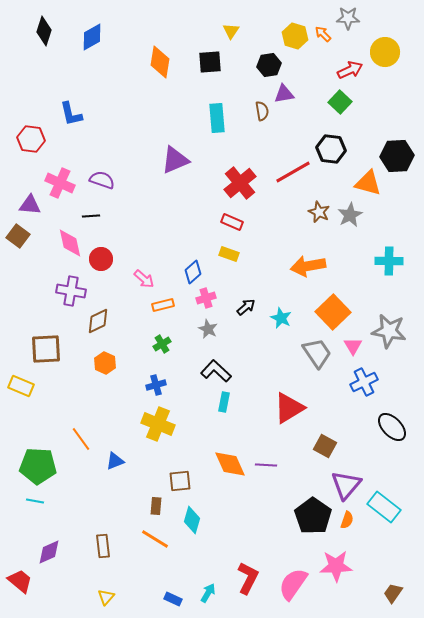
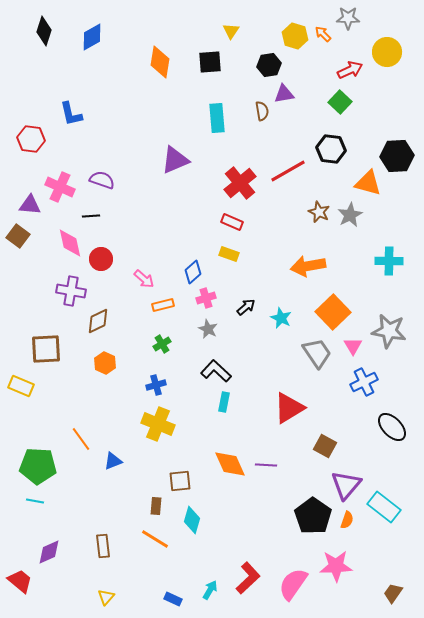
yellow circle at (385, 52): moved 2 px right
red line at (293, 172): moved 5 px left, 1 px up
pink cross at (60, 183): moved 4 px down
blue triangle at (115, 461): moved 2 px left
red L-shape at (248, 578): rotated 20 degrees clockwise
cyan arrow at (208, 593): moved 2 px right, 3 px up
